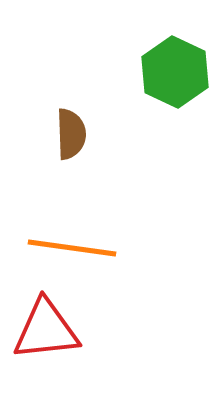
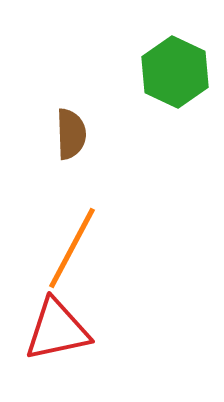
orange line: rotated 70 degrees counterclockwise
red triangle: moved 11 px right; rotated 6 degrees counterclockwise
